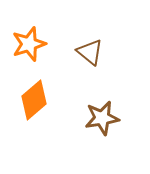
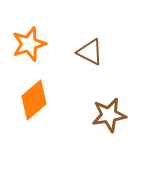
brown triangle: rotated 12 degrees counterclockwise
brown star: moved 7 px right, 3 px up
